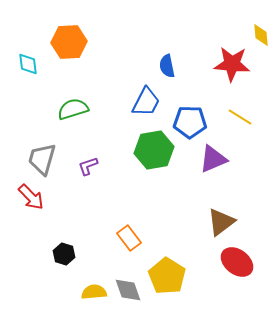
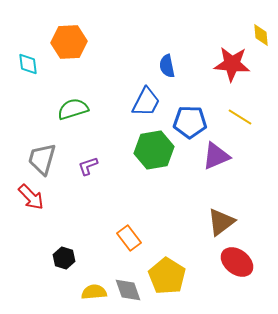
purple triangle: moved 3 px right, 3 px up
black hexagon: moved 4 px down
